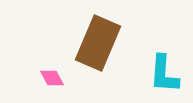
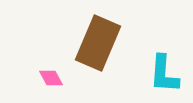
pink diamond: moved 1 px left
